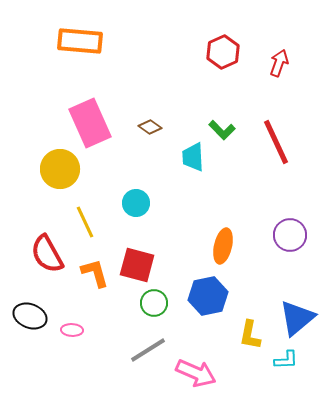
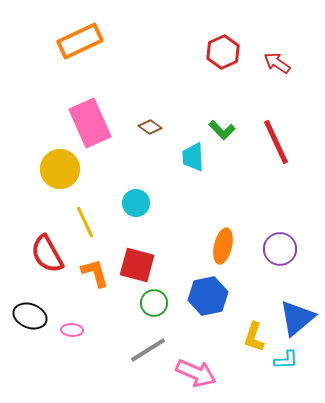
orange rectangle: rotated 30 degrees counterclockwise
red arrow: moved 2 px left; rotated 76 degrees counterclockwise
purple circle: moved 10 px left, 14 px down
yellow L-shape: moved 4 px right, 2 px down; rotated 8 degrees clockwise
